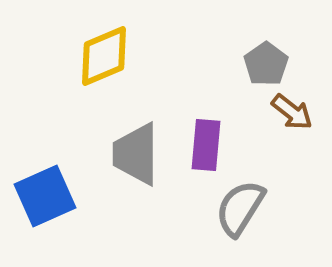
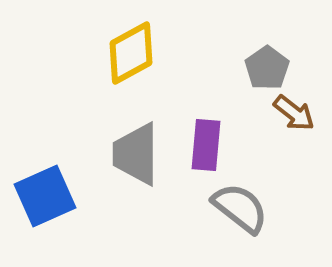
yellow diamond: moved 27 px right, 3 px up; rotated 6 degrees counterclockwise
gray pentagon: moved 1 px right, 4 px down
brown arrow: moved 2 px right, 1 px down
gray semicircle: rotated 96 degrees clockwise
